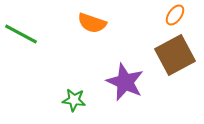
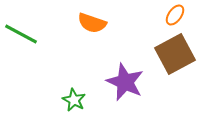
brown square: moved 1 px up
green star: rotated 20 degrees clockwise
